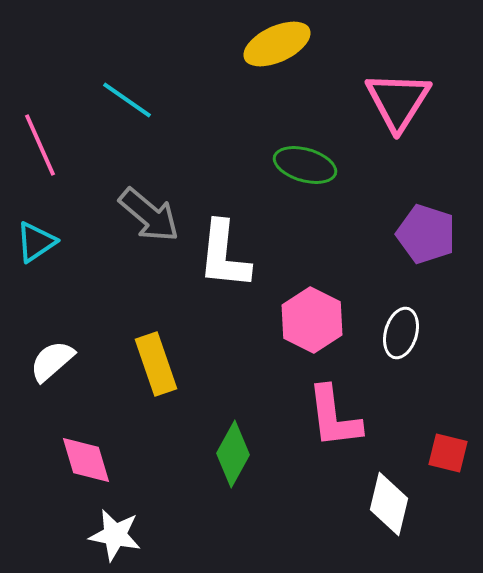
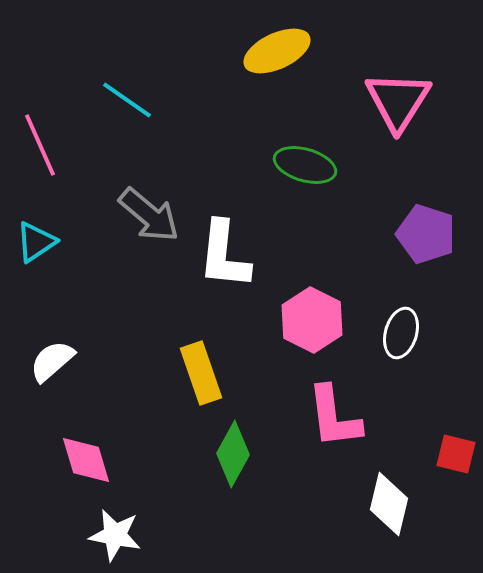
yellow ellipse: moved 7 px down
yellow rectangle: moved 45 px right, 9 px down
red square: moved 8 px right, 1 px down
